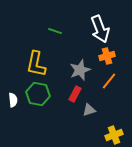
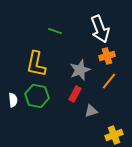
green hexagon: moved 1 px left, 2 px down
gray triangle: moved 2 px right, 1 px down
